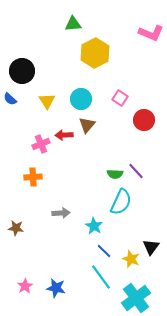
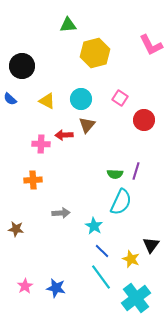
green triangle: moved 5 px left, 1 px down
pink L-shape: moved 12 px down; rotated 40 degrees clockwise
yellow hexagon: rotated 12 degrees clockwise
black circle: moved 5 px up
yellow triangle: rotated 30 degrees counterclockwise
pink cross: rotated 24 degrees clockwise
purple line: rotated 60 degrees clockwise
orange cross: moved 3 px down
brown star: moved 1 px down
black triangle: moved 2 px up
blue line: moved 2 px left
